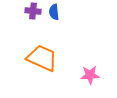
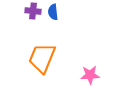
blue semicircle: moved 1 px left
orange trapezoid: rotated 92 degrees counterclockwise
